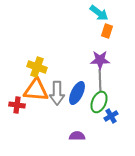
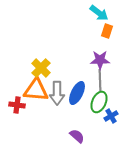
yellow cross: moved 4 px right, 1 px down; rotated 24 degrees clockwise
purple semicircle: rotated 42 degrees clockwise
